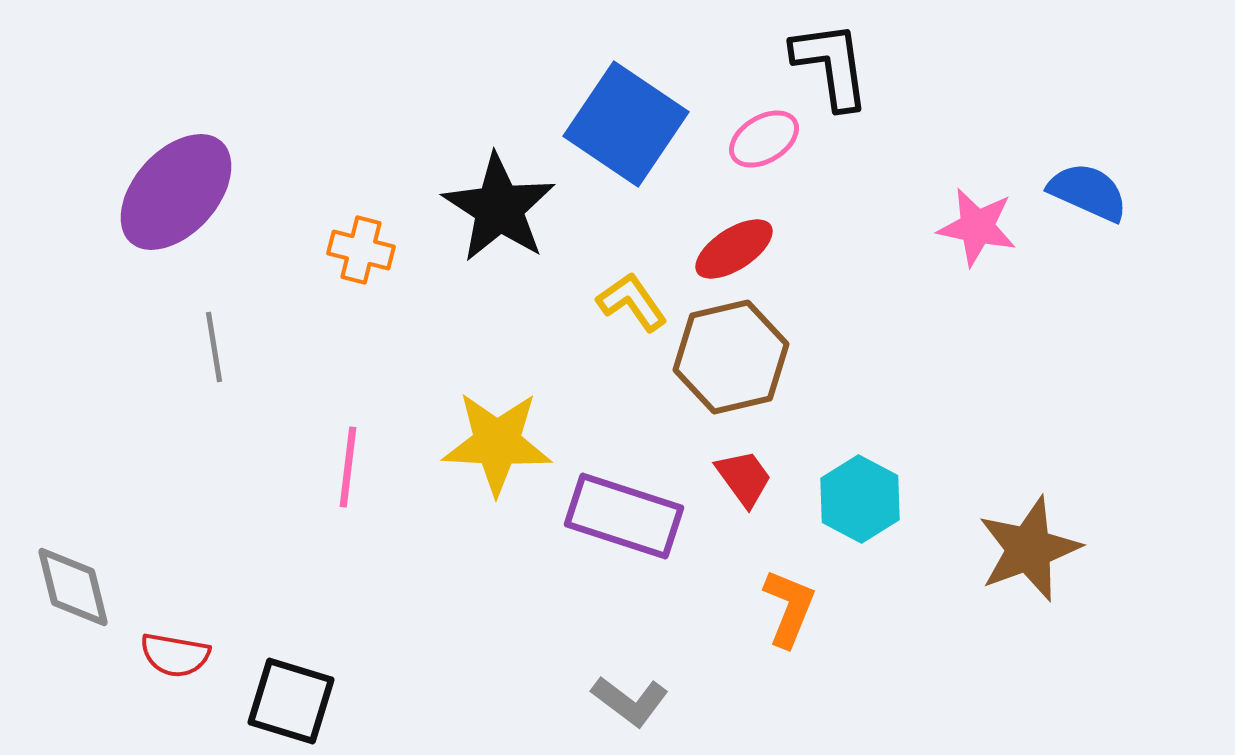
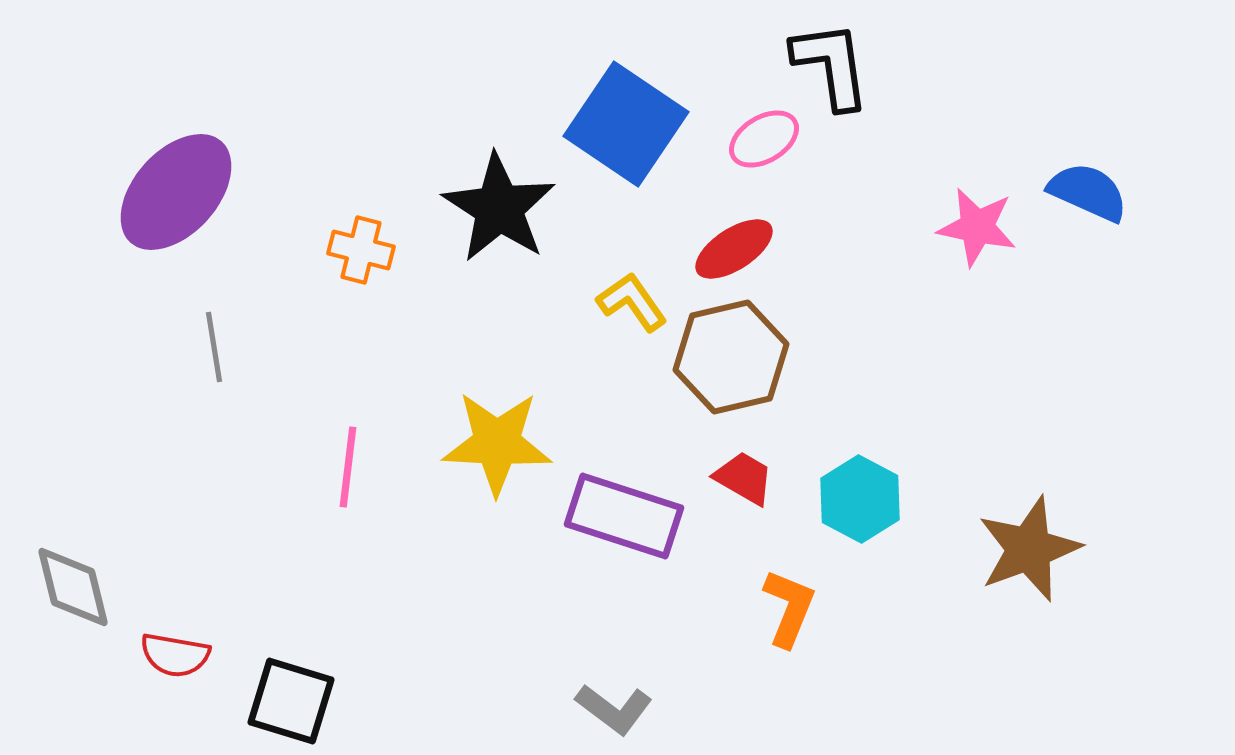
red trapezoid: rotated 24 degrees counterclockwise
gray L-shape: moved 16 px left, 8 px down
